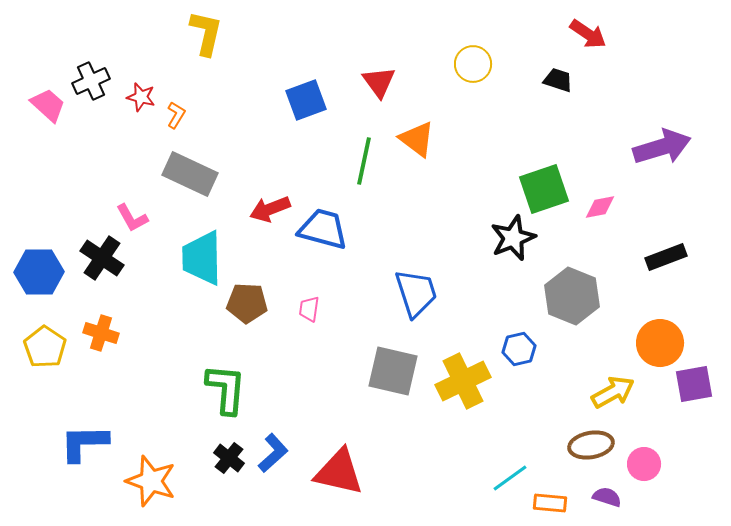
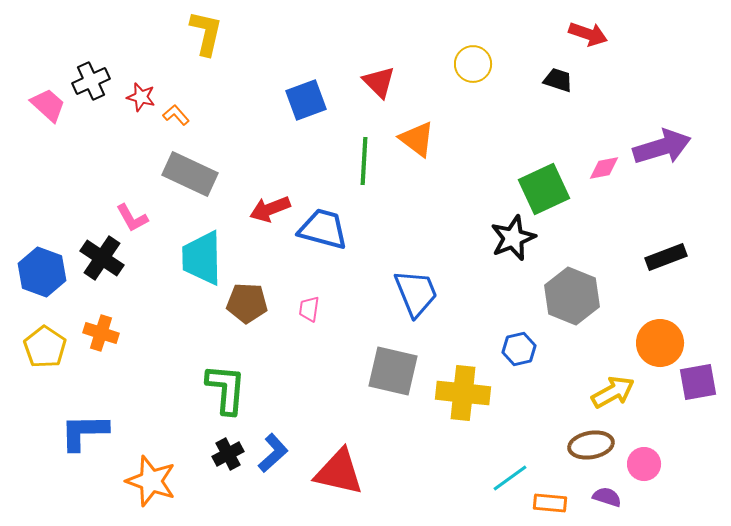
red arrow at (588, 34): rotated 15 degrees counterclockwise
red triangle at (379, 82): rotated 9 degrees counterclockwise
orange L-shape at (176, 115): rotated 72 degrees counterclockwise
green line at (364, 161): rotated 9 degrees counterclockwise
green square at (544, 189): rotated 6 degrees counterclockwise
pink diamond at (600, 207): moved 4 px right, 39 px up
blue hexagon at (39, 272): moved 3 px right; rotated 21 degrees clockwise
blue trapezoid at (416, 293): rotated 4 degrees counterclockwise
yellow cross at (463, 381): moved 12 px down; rotated 32 degrees clockwise
purple square at (694, 384): moved 4 px right, 2 px up
blue L-shape at (84, 443): moved 11 px up
black cross at (229, 458): moved 1 px left, 4 px up; rotated 24 degrees clockwise
